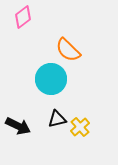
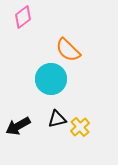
black arrow: rotated 125 degrees clockwise
